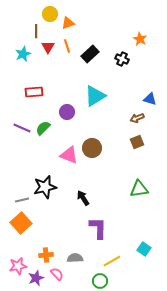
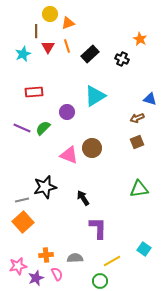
orange square: moved 2 px right, 1 px up
pink semicircle: rotated 16 degrees clockwise
